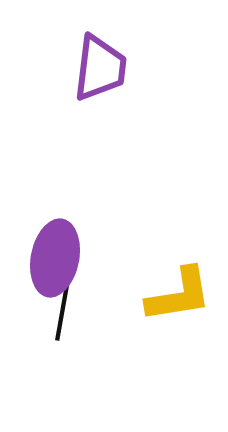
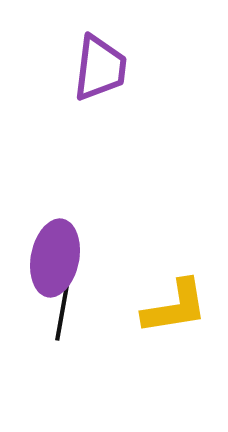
yellow L-shape: moved 4 px left, 12 px down
